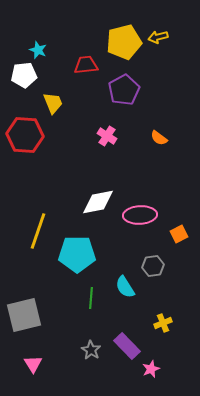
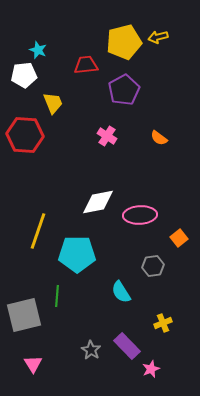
orange square: moved 4 px down; rotated 12 degrees counterclockwise
cyan semicircle: moved 4 px left, 5 px down
green line: moved 34 px left, 2 px up
